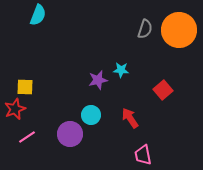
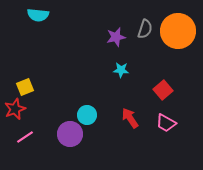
cyan semicircle: rotated 75 degrees clockwise
orange circle: moved 1 px left, 1 px down
purple star: moved 18 px right, 43 px up
yellow square: rotated 24 degrees counterclockwise
cyan circle: moved 4 px left
pink line: moved 2 px left
pink trapezoid: moved 23 px right, 32 px up; rotated 50 degrees counterclockwise
